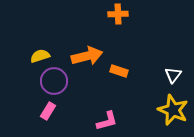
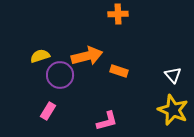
white triangle: rotated 18 degrees counterclockwise
purple circle: moved 6 px right, 6 px up
